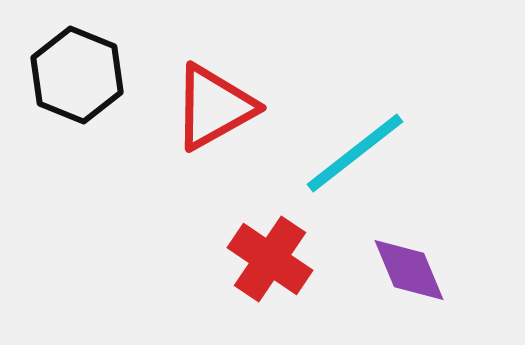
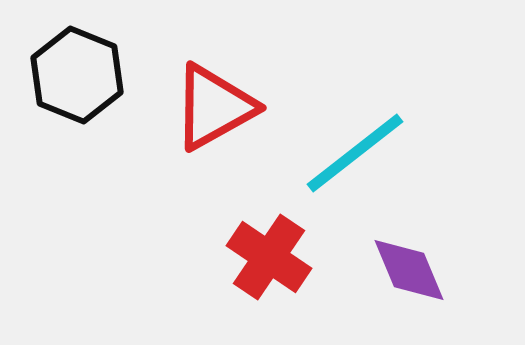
red cross: moved 1 px left, 2 px up
